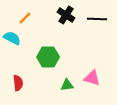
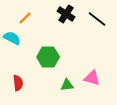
black cross: moved 1 px up
black line: rotated 36 degrees clockwise
